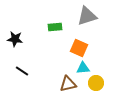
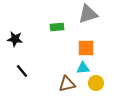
gray triangle: moved 1 px right, 2 px up
green rectangle: moved 2 px right
orange square: moved 7 px right; rotated 24 degrees counterclockwise
black line: rotated 16 degrees clockwise
brown triangle: moved 1 px left
